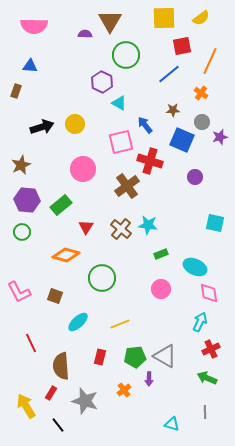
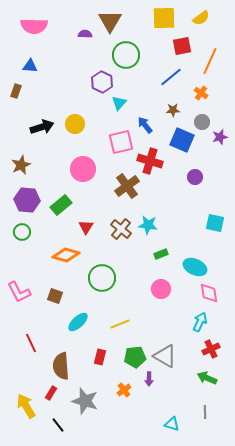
blue line at (169, 74): moved 2 px right, 3 px down
cyan triangle at (119, 103): rotated 42 degrees clockwise
